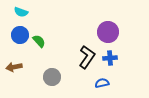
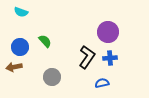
blue circle: moved 12 px down
green semicircle: moved 6 px right
